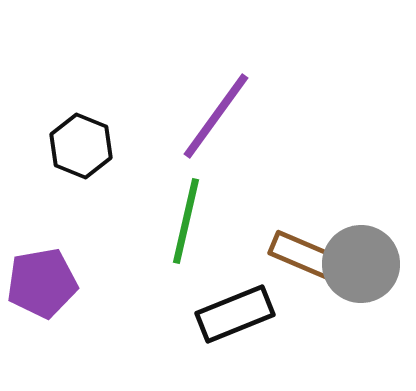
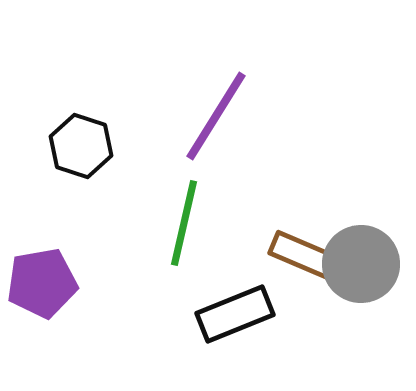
purple line: rotated 4 degrees counterclockwise
black hexagon: rotated 4 degrees counterclockwise
green line: moved 2 px left, 2 px down
